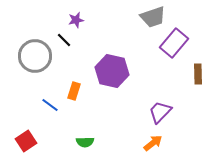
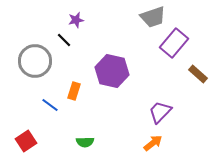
gray circle: moved 5 px down
brown rectangle: rotated 48 degrees counterclockwise
